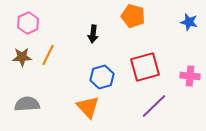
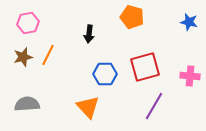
orange pentagon: moved 1 px left, 1 px down
pink hexagon: rotated 15 degrees clockwise
black arrow: moved 4 px left
brown star: moved 1 px right; rotated 12 degrees counterclockwise
blue hexagon: moved 3 px right, 3 px up; rotated 15 degrees clockwise
purple line: rotated 16 degrees counterclockwise
